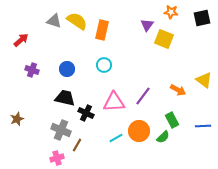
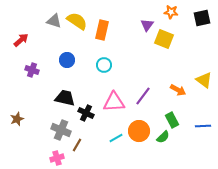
blue circle: moved 9 px up
